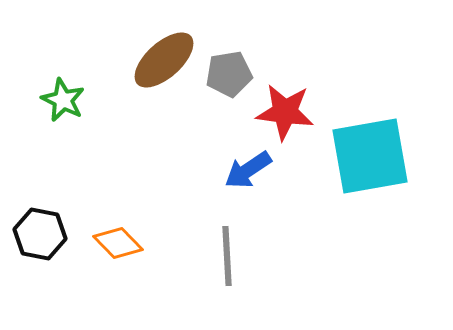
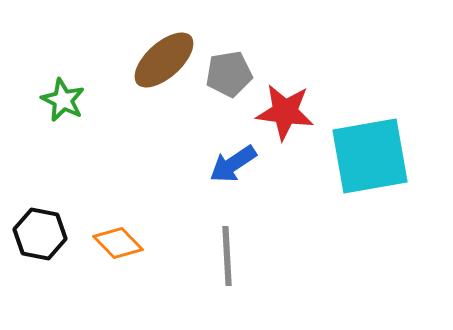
blue arrow: moved 15 px left, 6 px up
